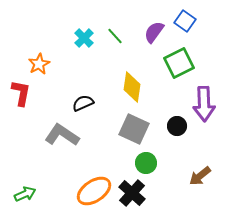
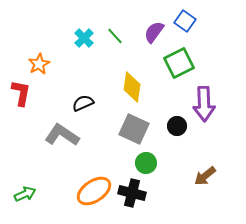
brown arrow: moved 5 px right
black cross: rotated 28 degrees counterclockwise
